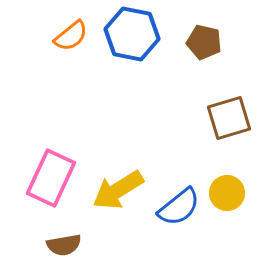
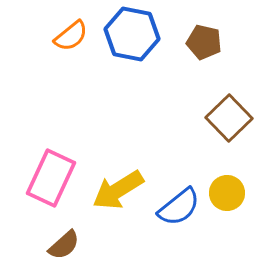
brown square: rotated 27 degrees counterclockwise
brown semicircle: rotated 32 degrees counterclockwise
